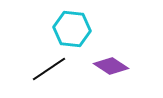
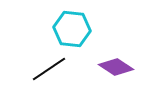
purple diamond: moved 5 px right, 1 px down
